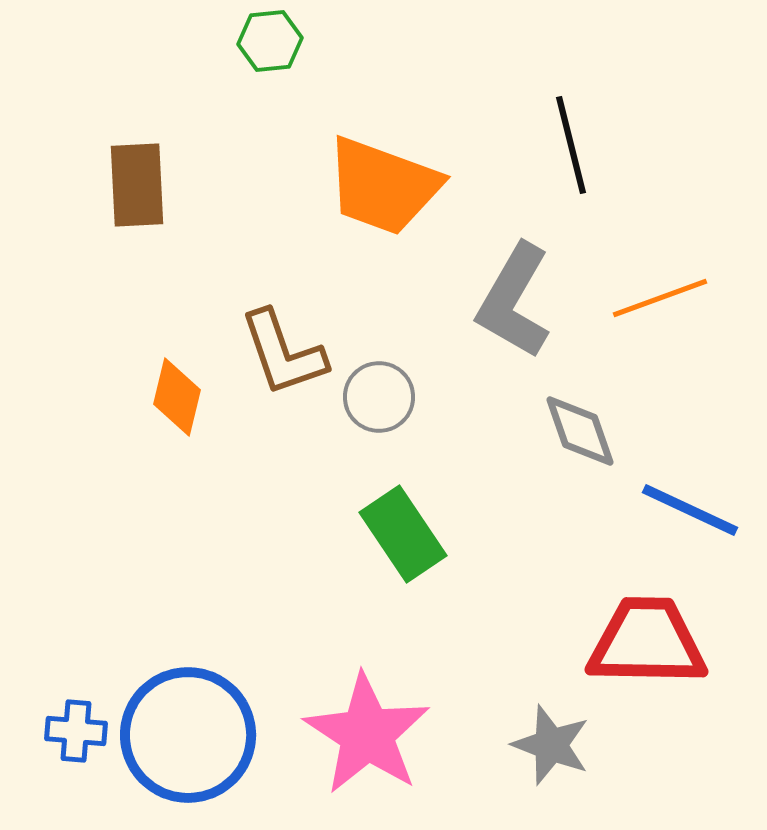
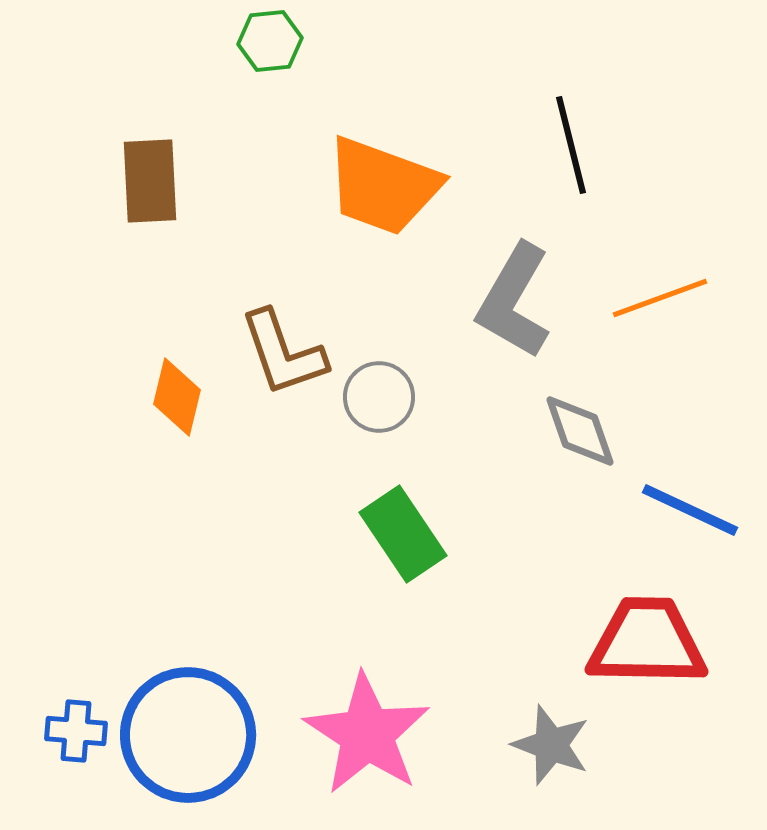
brown rectangle: moved 13 px right, 4 px up
